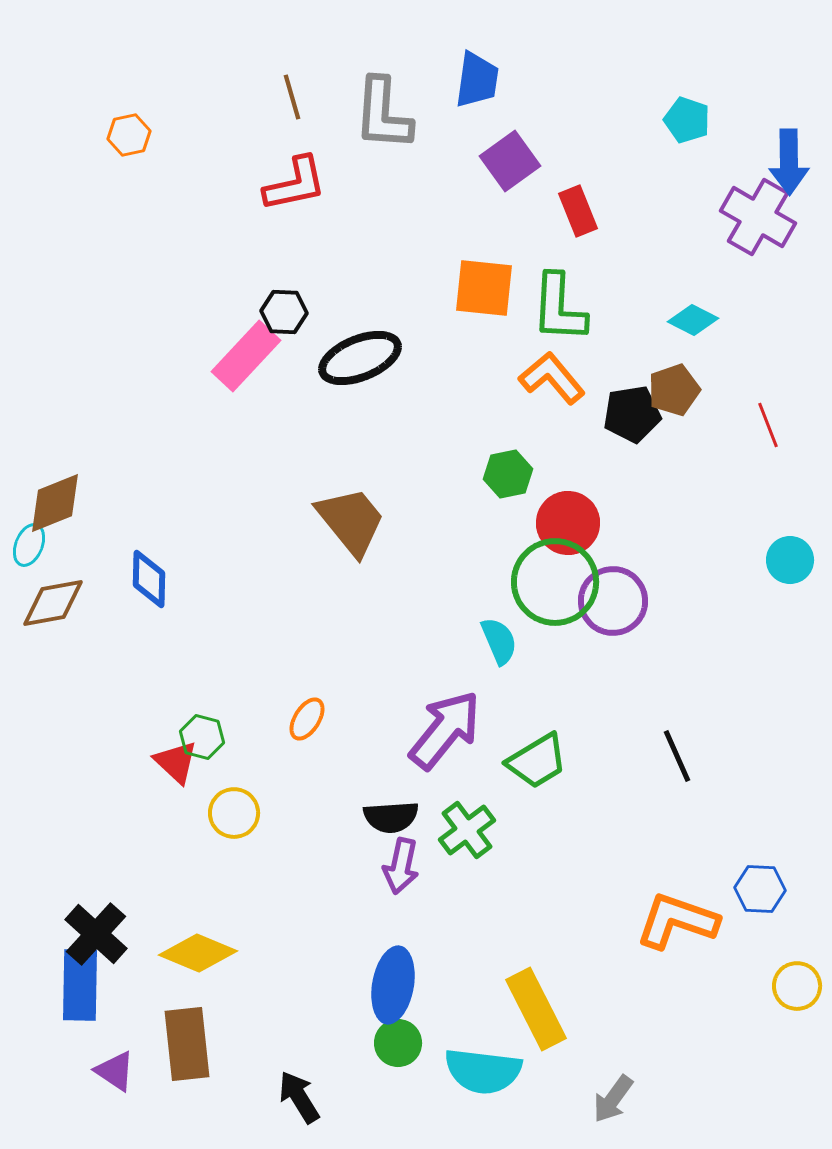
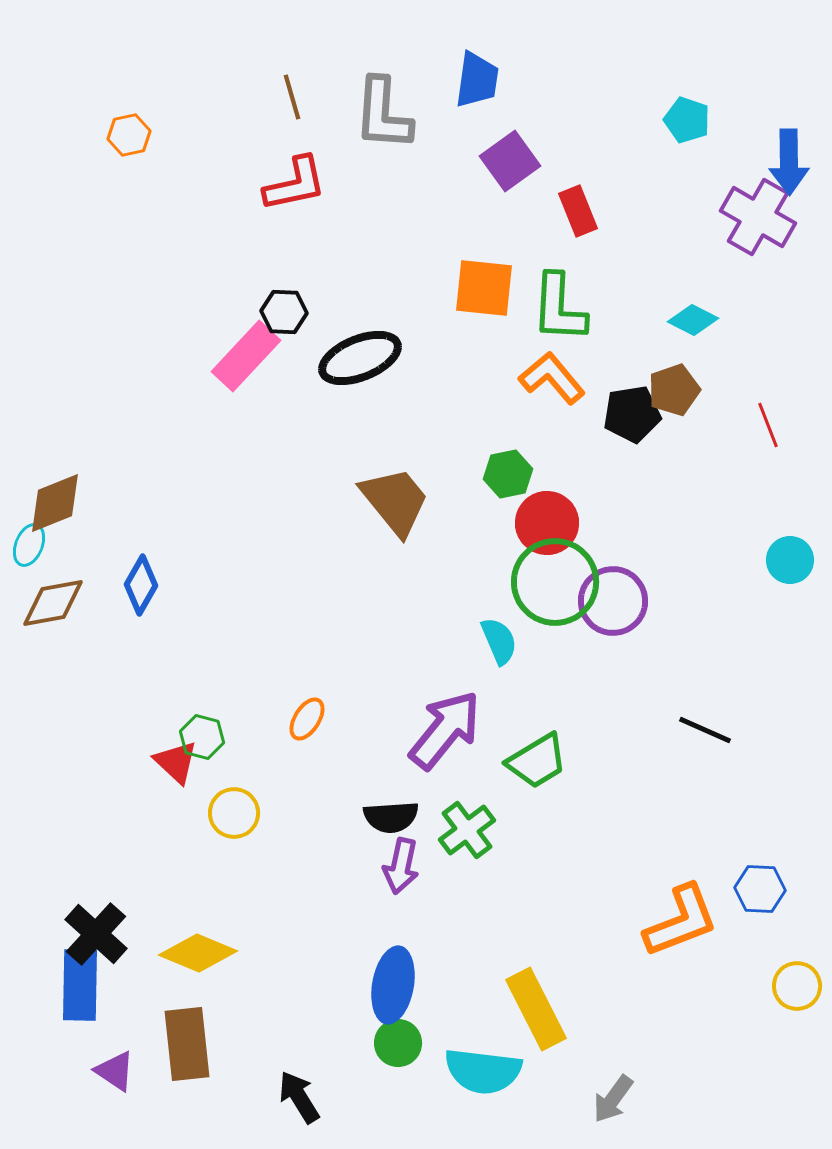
brown trapezoid at (351, 521): moved 44 px right, 20 px up
red circle at (568, 523): moved 21 px left
blue diamond at (149, 579): moved 8 px left, 6 px down; rotated 28 degrees clockwise
black line at (677, 756): moved 28 px right, 26 px up; rotated 42 degrees counterclockwise
orange L-shape at (677, 921): moved 4 px right; rotated 140 degrees clockwise
